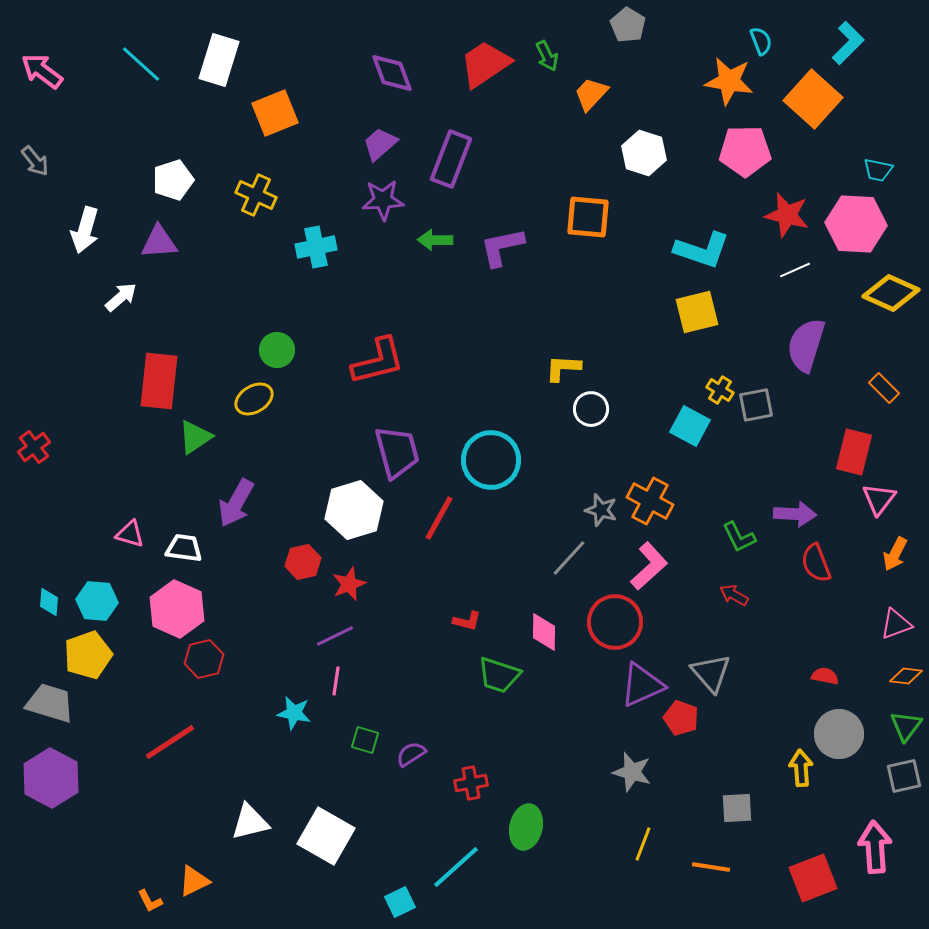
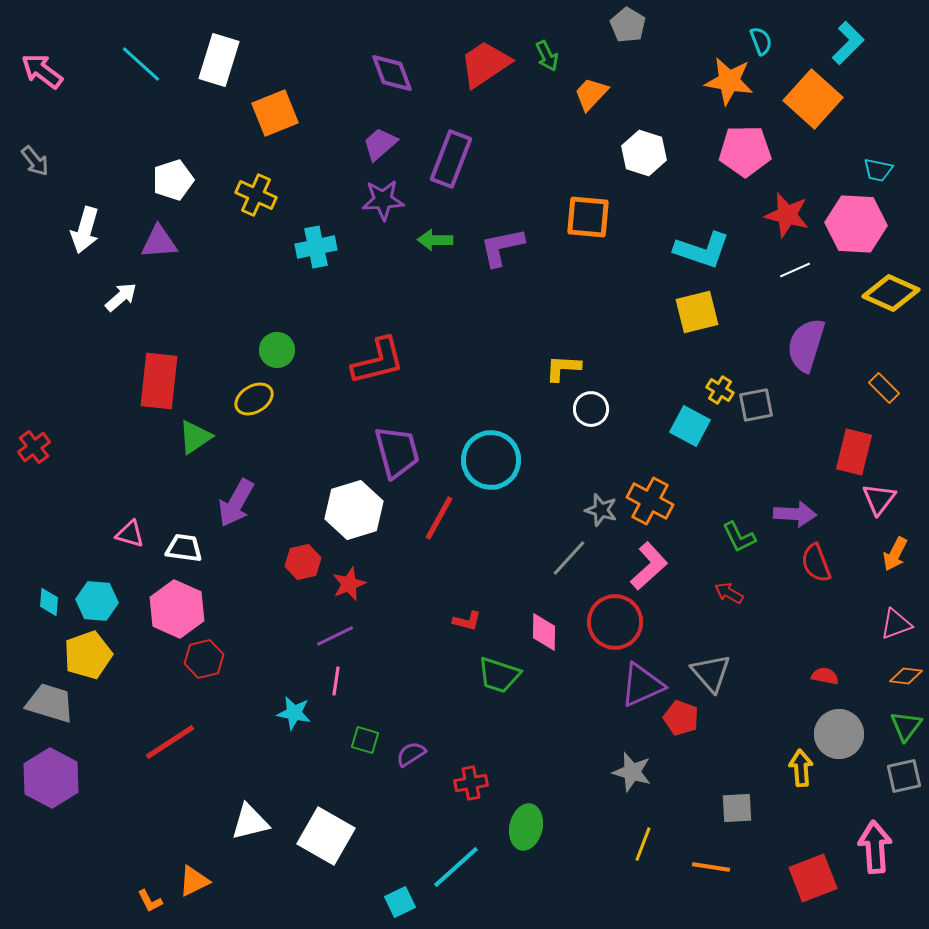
red arrow at (734, 595): moved 5 px left, 2 px up
